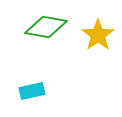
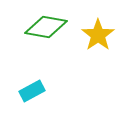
cyan rectangle: rotated 15 degrees counterclockwise
